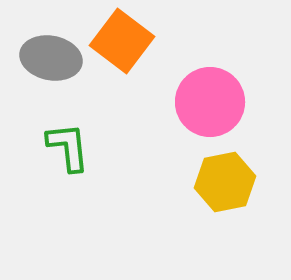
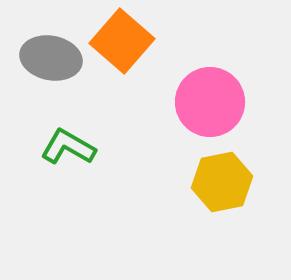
orange square: rotated 4 degrees clockwise
green L-shape: rotated 54 degrees counterclockwise
yellow hexagon: moved 3 px left
